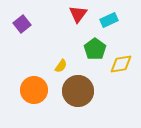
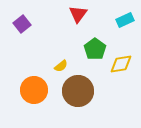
cyan rectangle: moved 16 px right
yellow semicircle: rotated 16 degrees clockwise
